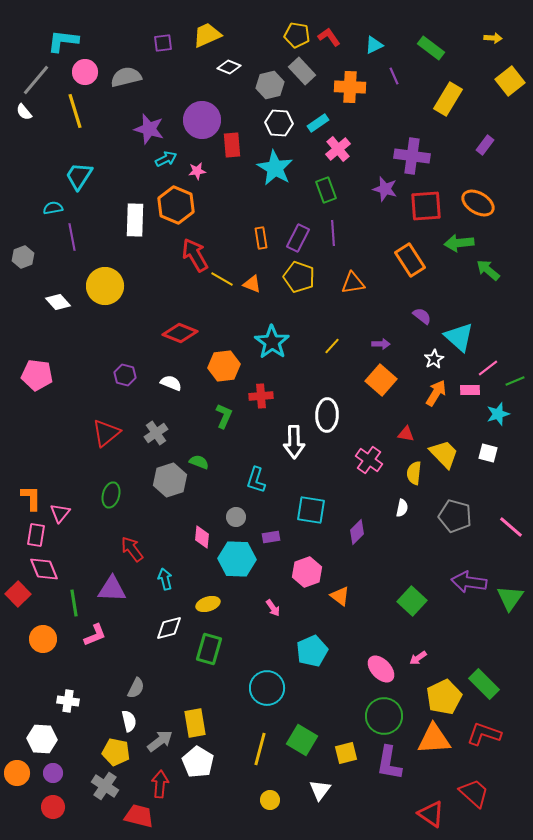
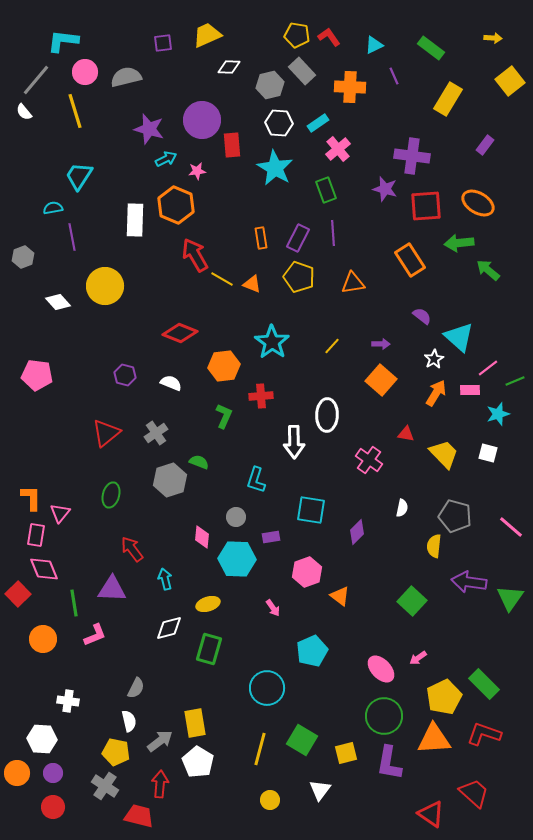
white diamond at (229, 67): rotated 20 degrees counterclockwise
yellow semicircle at (414, 473): moved 20 px right, 73 px down
